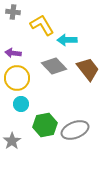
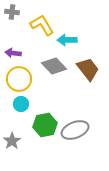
gray cross: moved 1 px left
yellow circle: moved 2 px right, 1 px down
